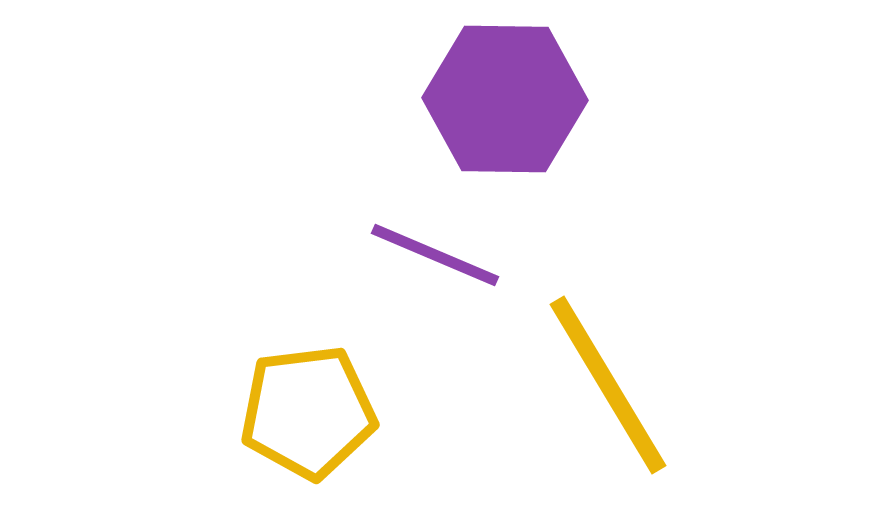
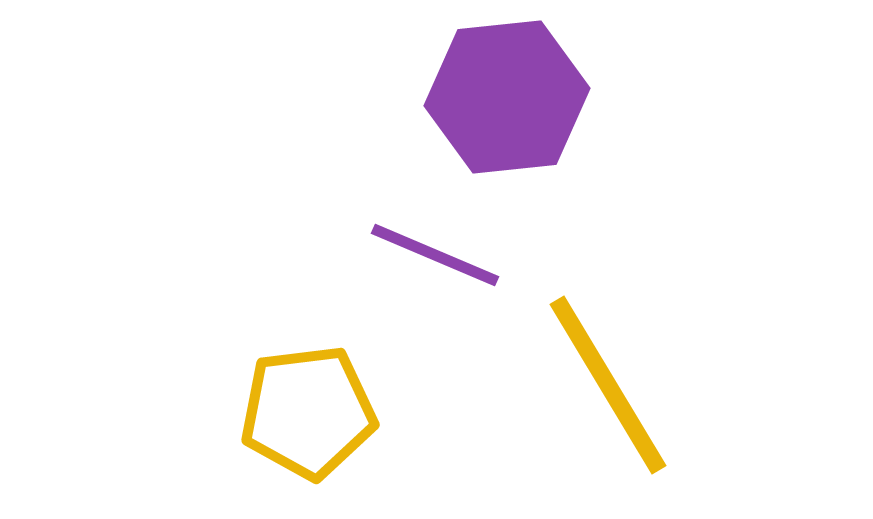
purple hexagon: moved 2 px right, 2 px up; rotated 7 degrees counterclockwise
